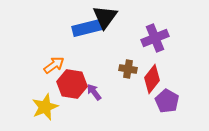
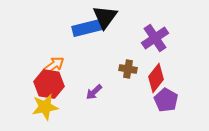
purple cross: rotated 12 degrees counterclockwise
red diamond: moved 4 px right, 1 px up
red hexagon: moved 23 px left
purple arrow: rotated 96 degrees counterclockwise
purple pentagon: moved 1 px left, 1 px up
yellow star: rotated 12 degrees clockwise
